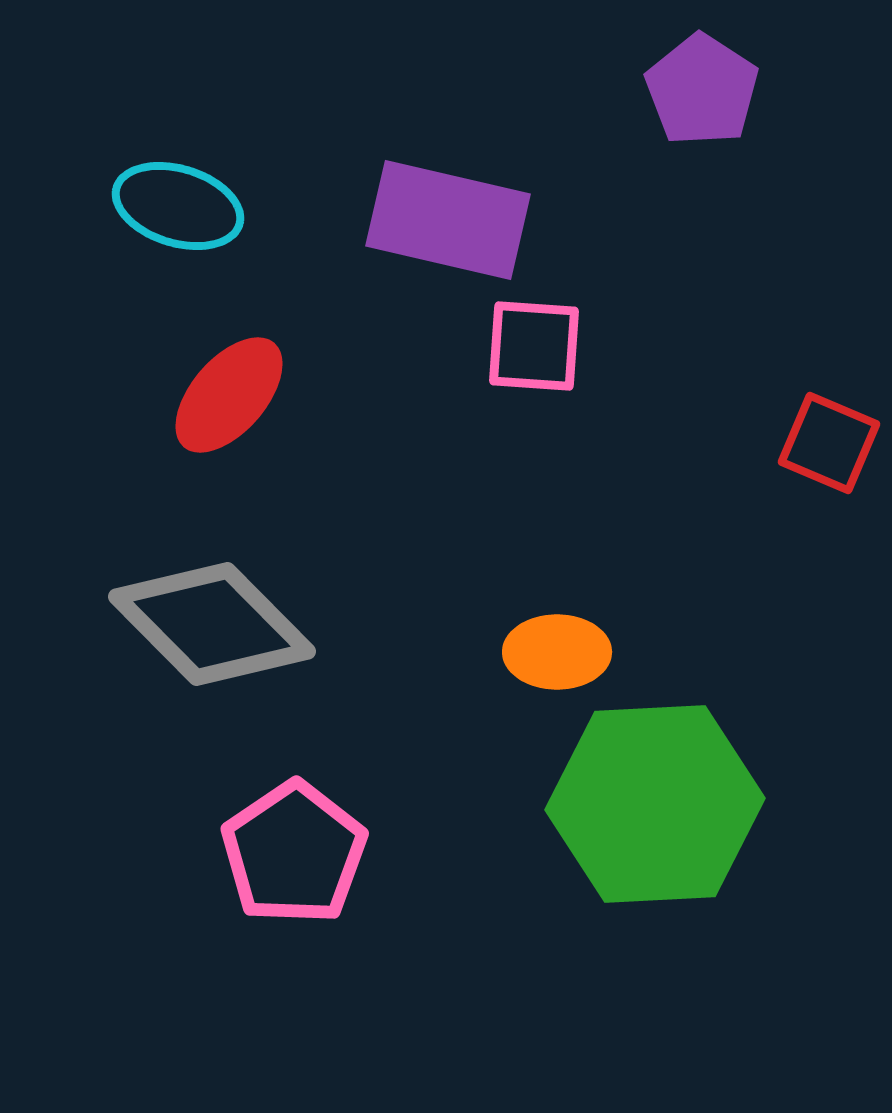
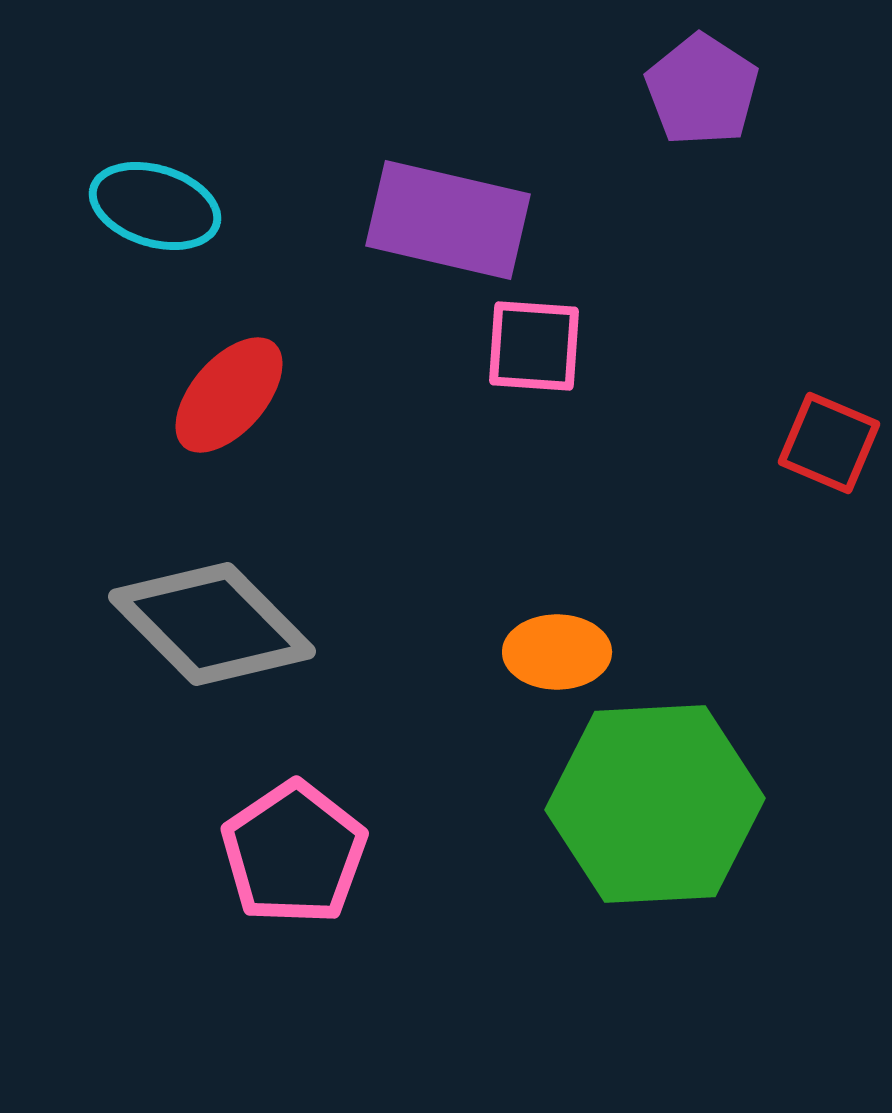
cyan ellipse: moved 23 px left
